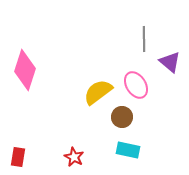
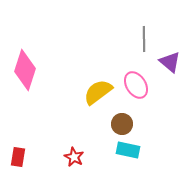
brown circle: moved 7 px down
